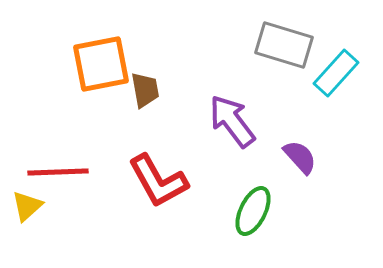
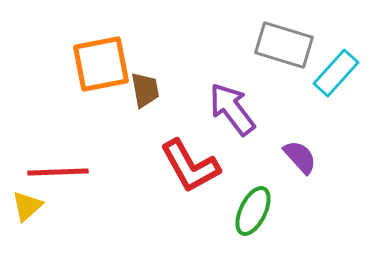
purple arrow: moved 12 px up
red L-shape: moved 32 px right, 15 px up
